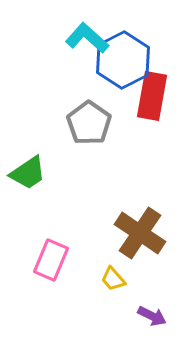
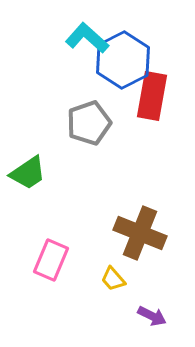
gray pentagon: rotated 18 degrees clockwise
brown cross: rotated 12 degrees counterclockwise
